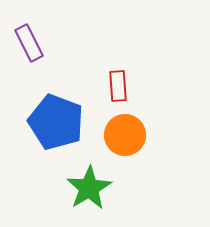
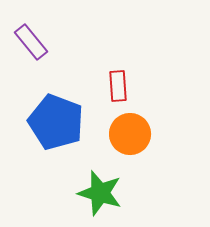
purple rectangle: moved 2 px right, 1 px up; rotated 12 degrees counterclockwise
orange circle: moved 5 px right, 1 px up
green star: moved 11 px right, 5 px down; rotated 24 degrees counterclockwise
